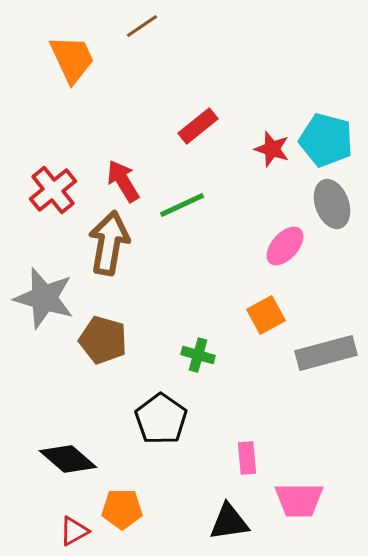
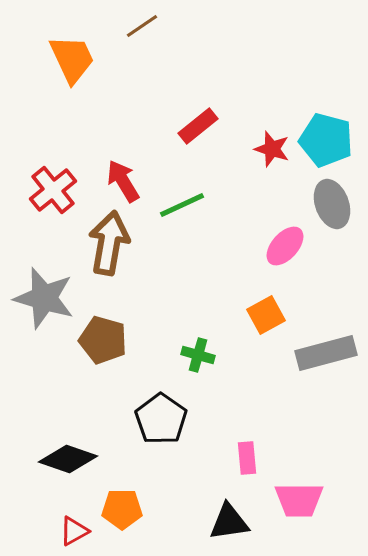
black diamond: rotated 22 degrees counterclockwise
